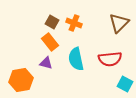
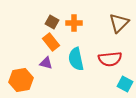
orange cross: rotated 21 degrees counterclockwise
orange rectangle: moved 1 px right
